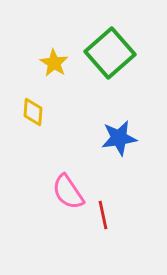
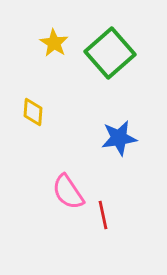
yellow star: moved 20 px up
